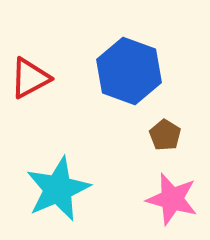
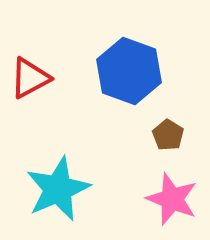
brown pentagon: moved 3 px right
pink star: rotated 6 degrees clockwise
